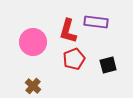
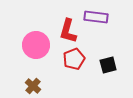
purple rectangle: moved 5 px up
pink circle: moved 3 px right, 3 px down
